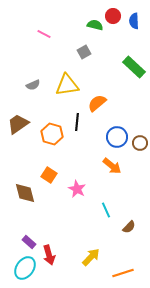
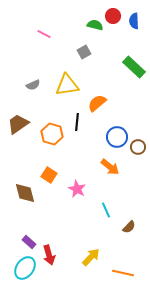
brown circle: moved 2 px left, 4 px down
orange arrow: moved 2 px left, 1 px down
orange line: rotated 30 degrees clockwise
